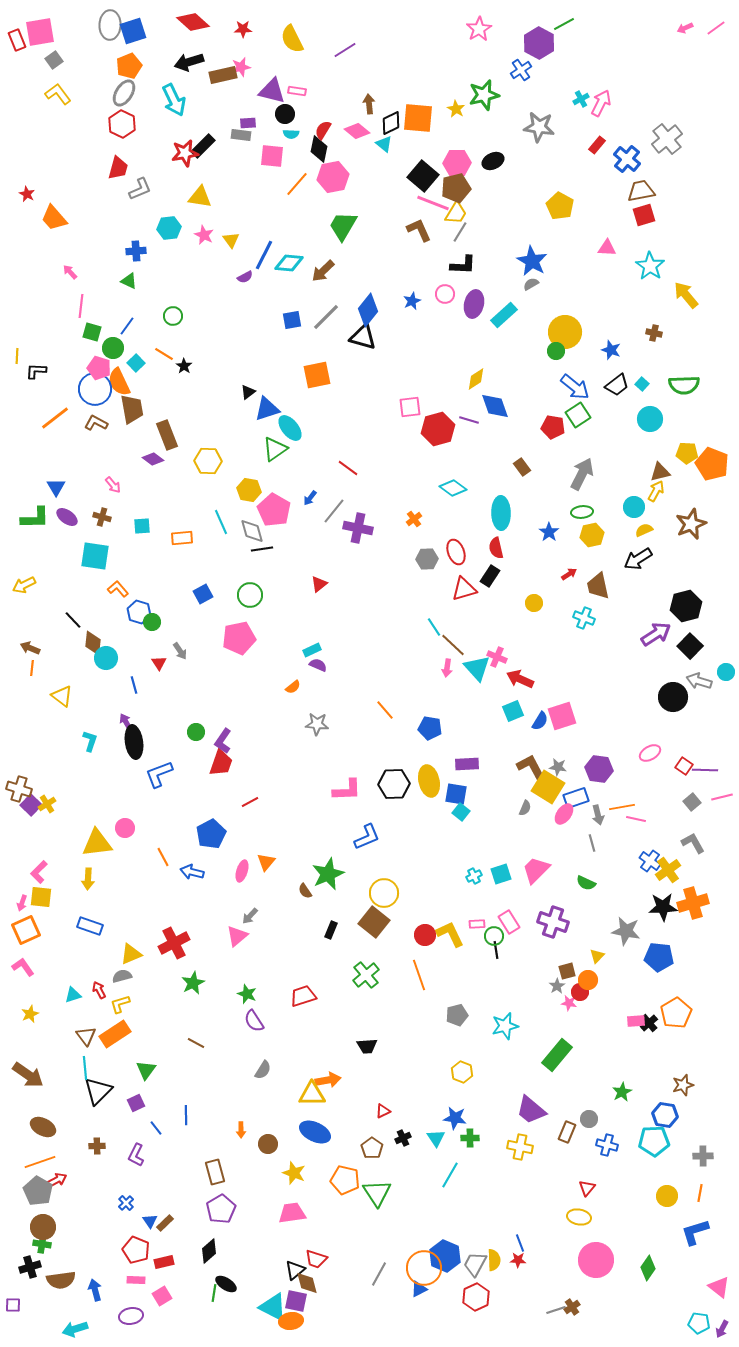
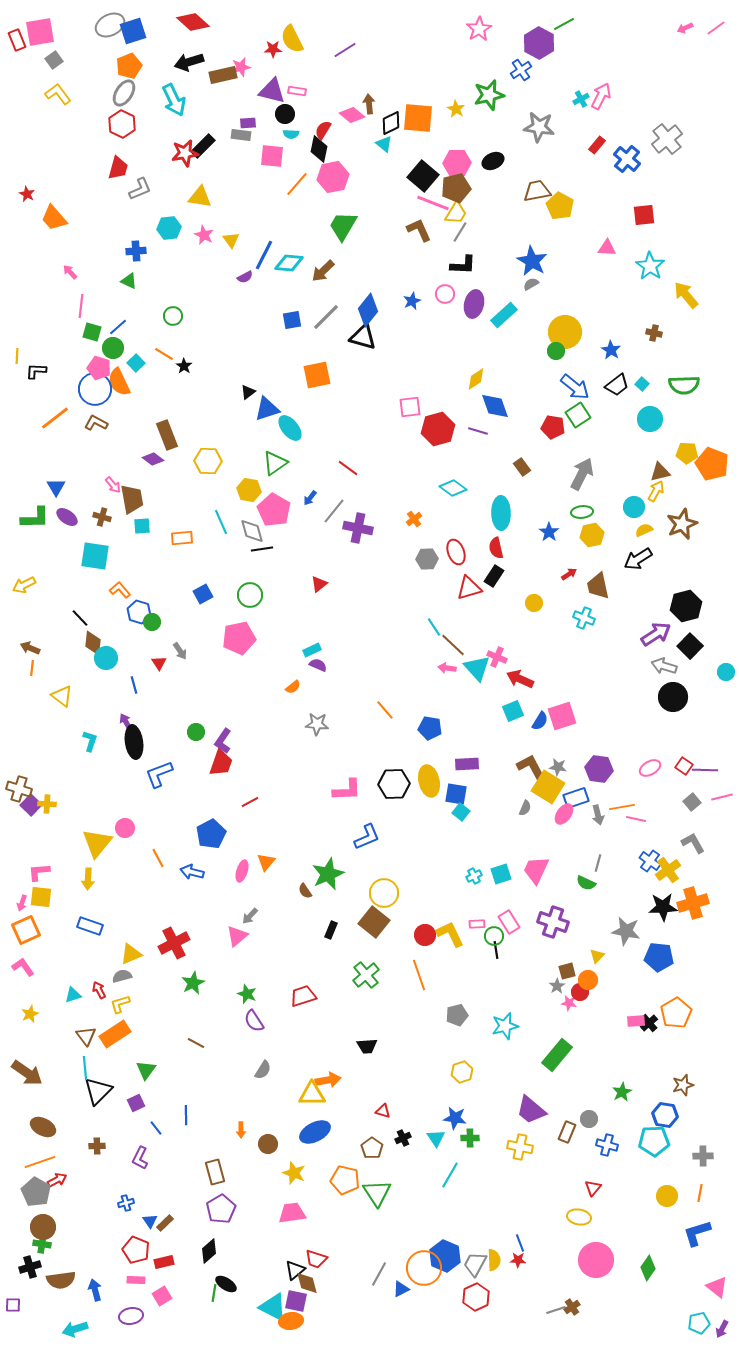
gray ellipse at (110, 25): rotated 60 degrees clockwise
red star at (243, 29): moved 30 px right, 20 px down
green star at (484, 95): moved 5 px right
pink arrow at (601, 103): moved 7 px up
pink diamond at (357, 131): moved 5 px left, 16 px up
brown trapezoid at (641, 191): moved 104 px left
red square at (644, 215): rotated 10 degrees clockwise
blue line at (127, 326): moved 9 px left, 1 px down; rotated 12 degrees clockwise
blue star at (611, 350): rotated 12 degrees clockwise
brown trapezoid at (132, 409): moved 90 px down
purple line at (469, 420): moved 9 px right, 11 px down
green triangle at (275, 449): moved 14 px down
brown star at (691, 524): moved 9 px left
black rectangle at (490, 576): moved 4 px right
orange L-shape at (118, 589): moved 2 px right, 1 px down
red triangle at (464, 589): moved 5 px right, 1 px up
black line at (73, 620): moved 7 px right, 2 px up
pink arrow at (447, 668): rotated 90 degrees clockwise
gray arrow at (699, 681): moved 35 px left, 15 px up
pink ellipse at (650, 753): moved 15 px down
yellow cross at (47, 804): rotated 36 degrees clockwise
yellow triangle at (97, 843): rotated 44 degrees counterclockwise
gray line at (592, 843): moved 6 px right, 20 px down; rotated 30 degrees clockwise
orange line at (163, 857): moved 5 px left, 1 px down
pink trapezoid at (536, 870): rotated 20 degrees counterclockwise
pink L-shape at (39, 872): rotated 40 degrees clockwise
yellow hexagon at (462, 1072): rotated 20 degrees clockwise
brown arrow at (28, 1075): moved 1 px left, 2 px up
red triangle at (383, 1111): rotated 42 degrees clockwise
blue ellipse at (315, 1132): rotated 52 degrees counterclockwise
purple L-shape at (136, 1155): moved 4 px right, 3 px down
red triangle at (587, 1188): moved 6 px right
gray pentagon at (38, 1191): moved 2 px left, 1 px down
blue cross at (126, 1203): rotated 28 degrees clockwise
blue L-shape at (695, 1232): moved 2 px right, 1 px down
pink triangle at (719, 1287): moved 2 px left
blue triangle at (419, 1289): moved 18 px left
cyan pentagon at (699, 1323): rotated 20 degrees counterclockwise
